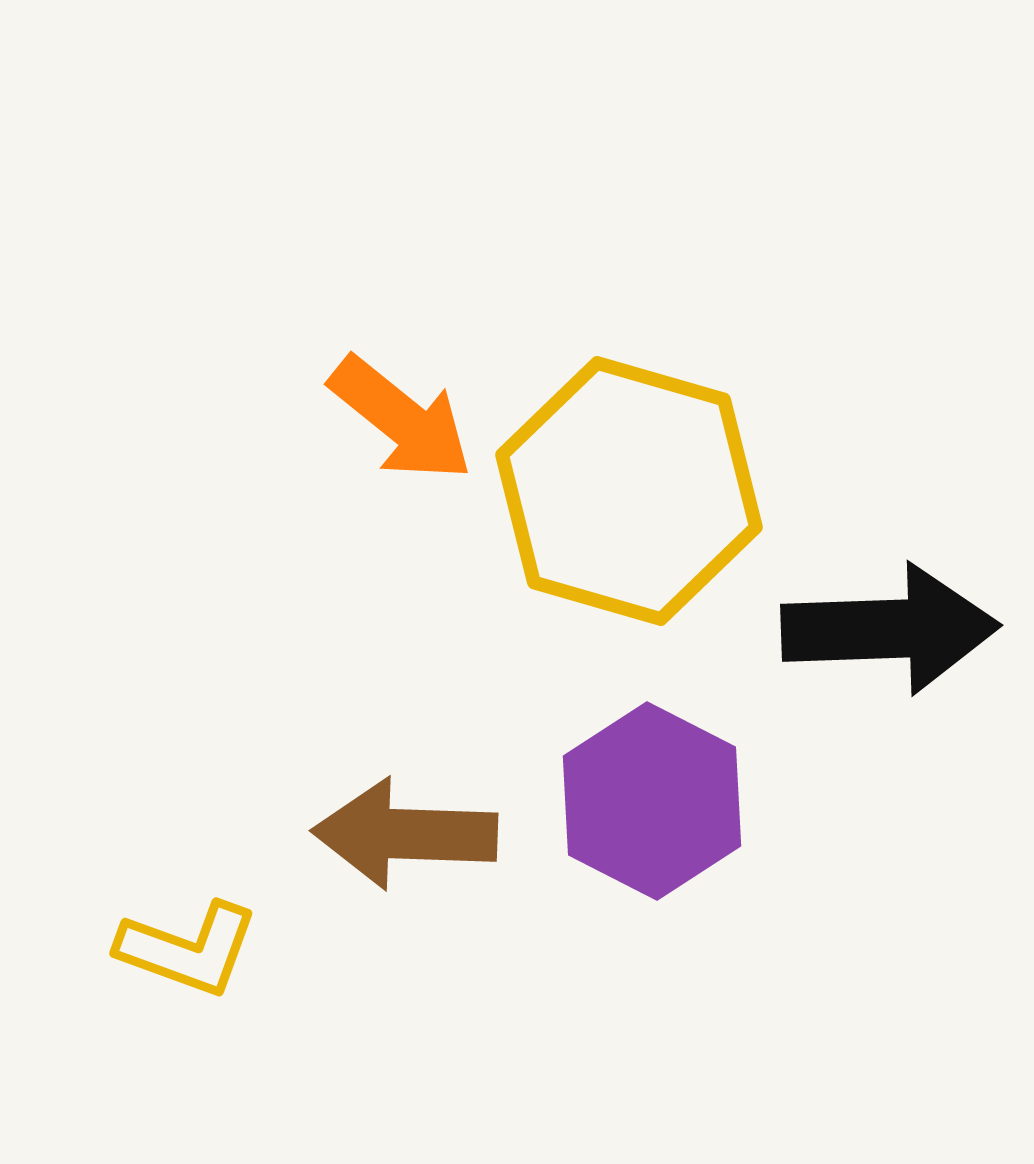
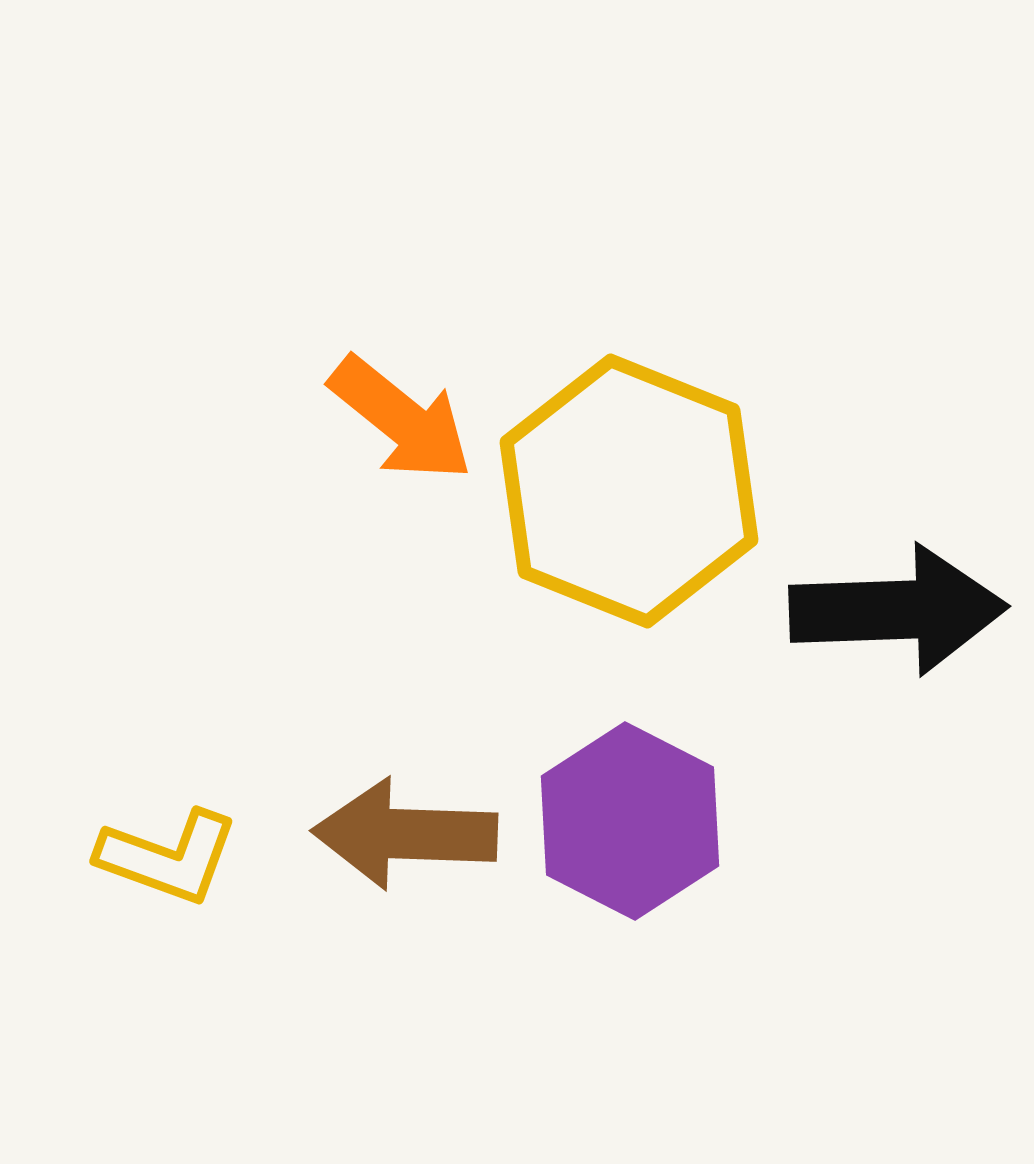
yellow hexagon: rotated 6 degrees clockwise
black arrow: moved 8 px right, 19 px up
purple hexagon: moved 22 px left, 20 px down
yellow L-shape: moved 20 px left, 92 px up
